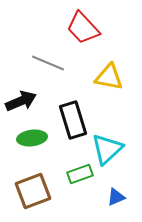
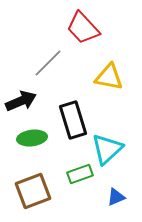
gray line: rotated 68 degrees counterclockwise
